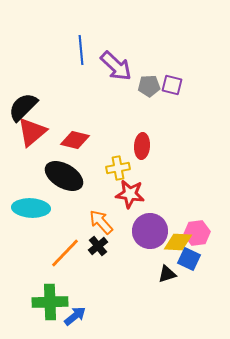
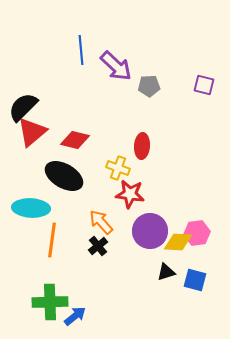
purple square: moved 32 px right
yellow cross: rotated 30 degrees clockwise
orange line: moved 13 px left, 13 px up; rotated 36 degrees counterclockwise
blue square: moved 6 px right, 21 px down; rotated 10 degrees counterclockwise
black triangle: moved 1 px left, 2 px up
